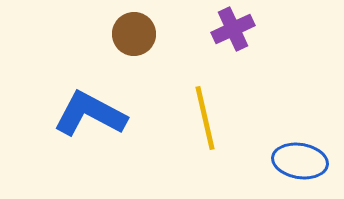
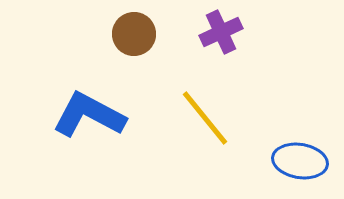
purple cross: moved 12 px left, 3 px down
blue L-shape: moved 1 px left, 1 px down
yellow line: rotated 26 degrees counterclockwise
